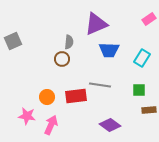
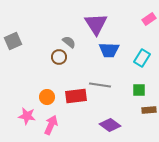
purple triangle: rotated 40 degrees counterclockwise
gray semicircle: rotated 56 degrees counterclockwise
brown circle: moved 3 px left, 2 px up
